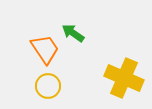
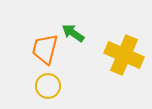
orange trapezoid: rotated 132 degrees counterclockwise
yellow cross: moved 23 px up
